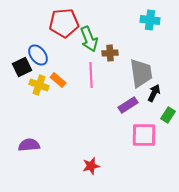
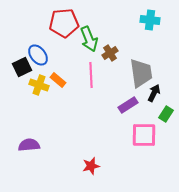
brown cross: rotated 28 degrees counterclockwise
green rectangle: moved 2 px left, 1 px up
